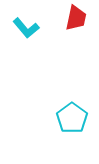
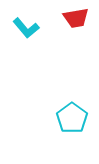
red trapezoid: rotated 68 degrees clockwise
